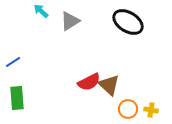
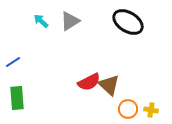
cyan arrow: moved 10 px down
